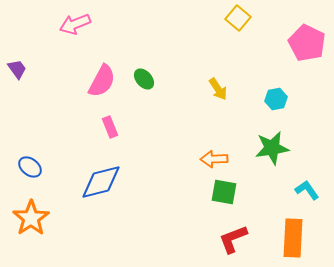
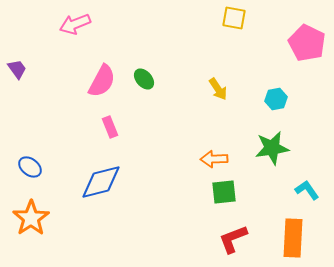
yellow square: moved 4 px left; rotated 30 degrees counterclockwise
green square: rotated 16 degrees counterclockwise
